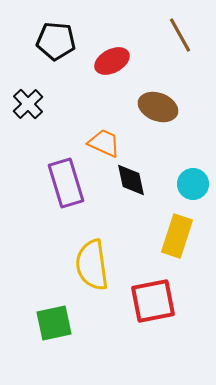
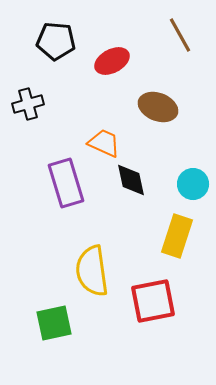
black cross: rotated 28 degrees clockwise
yellow semicircle: moved 6 px down
